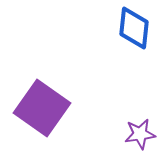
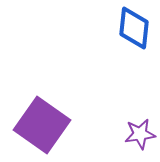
purple square: moved 17 px down
